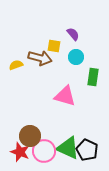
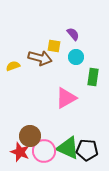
yellow semicircle: moved 3 px left, 1 px down
pink triangle: moved 1 px right, 2 px down; rotated 45 degrees counterclockwise
black pentagon: rotated 20 degrees counterclockwise
